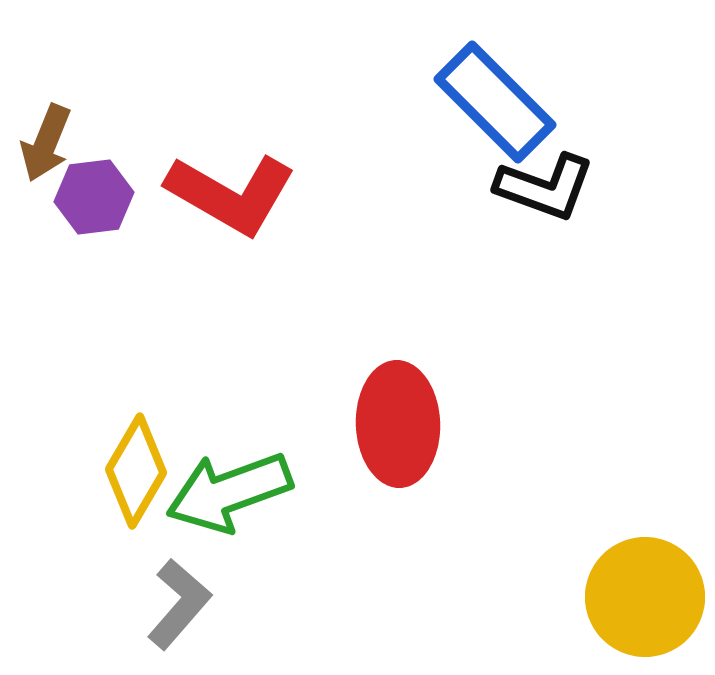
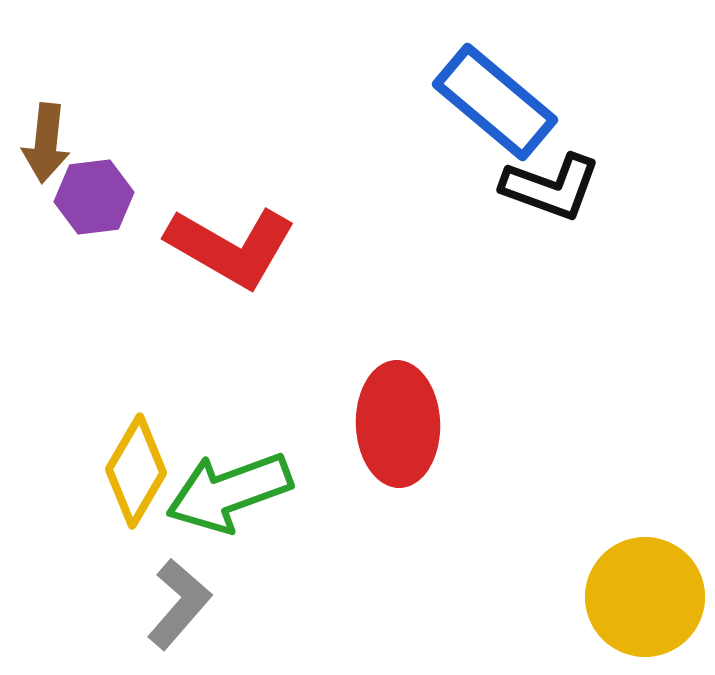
blue rectangle: rotated 5 degrees counterclockwise
brown arrow: rotated 16 degrees counterclockwise
black L-shape: moved 6 px right
red L-shape: moved 53 px down
